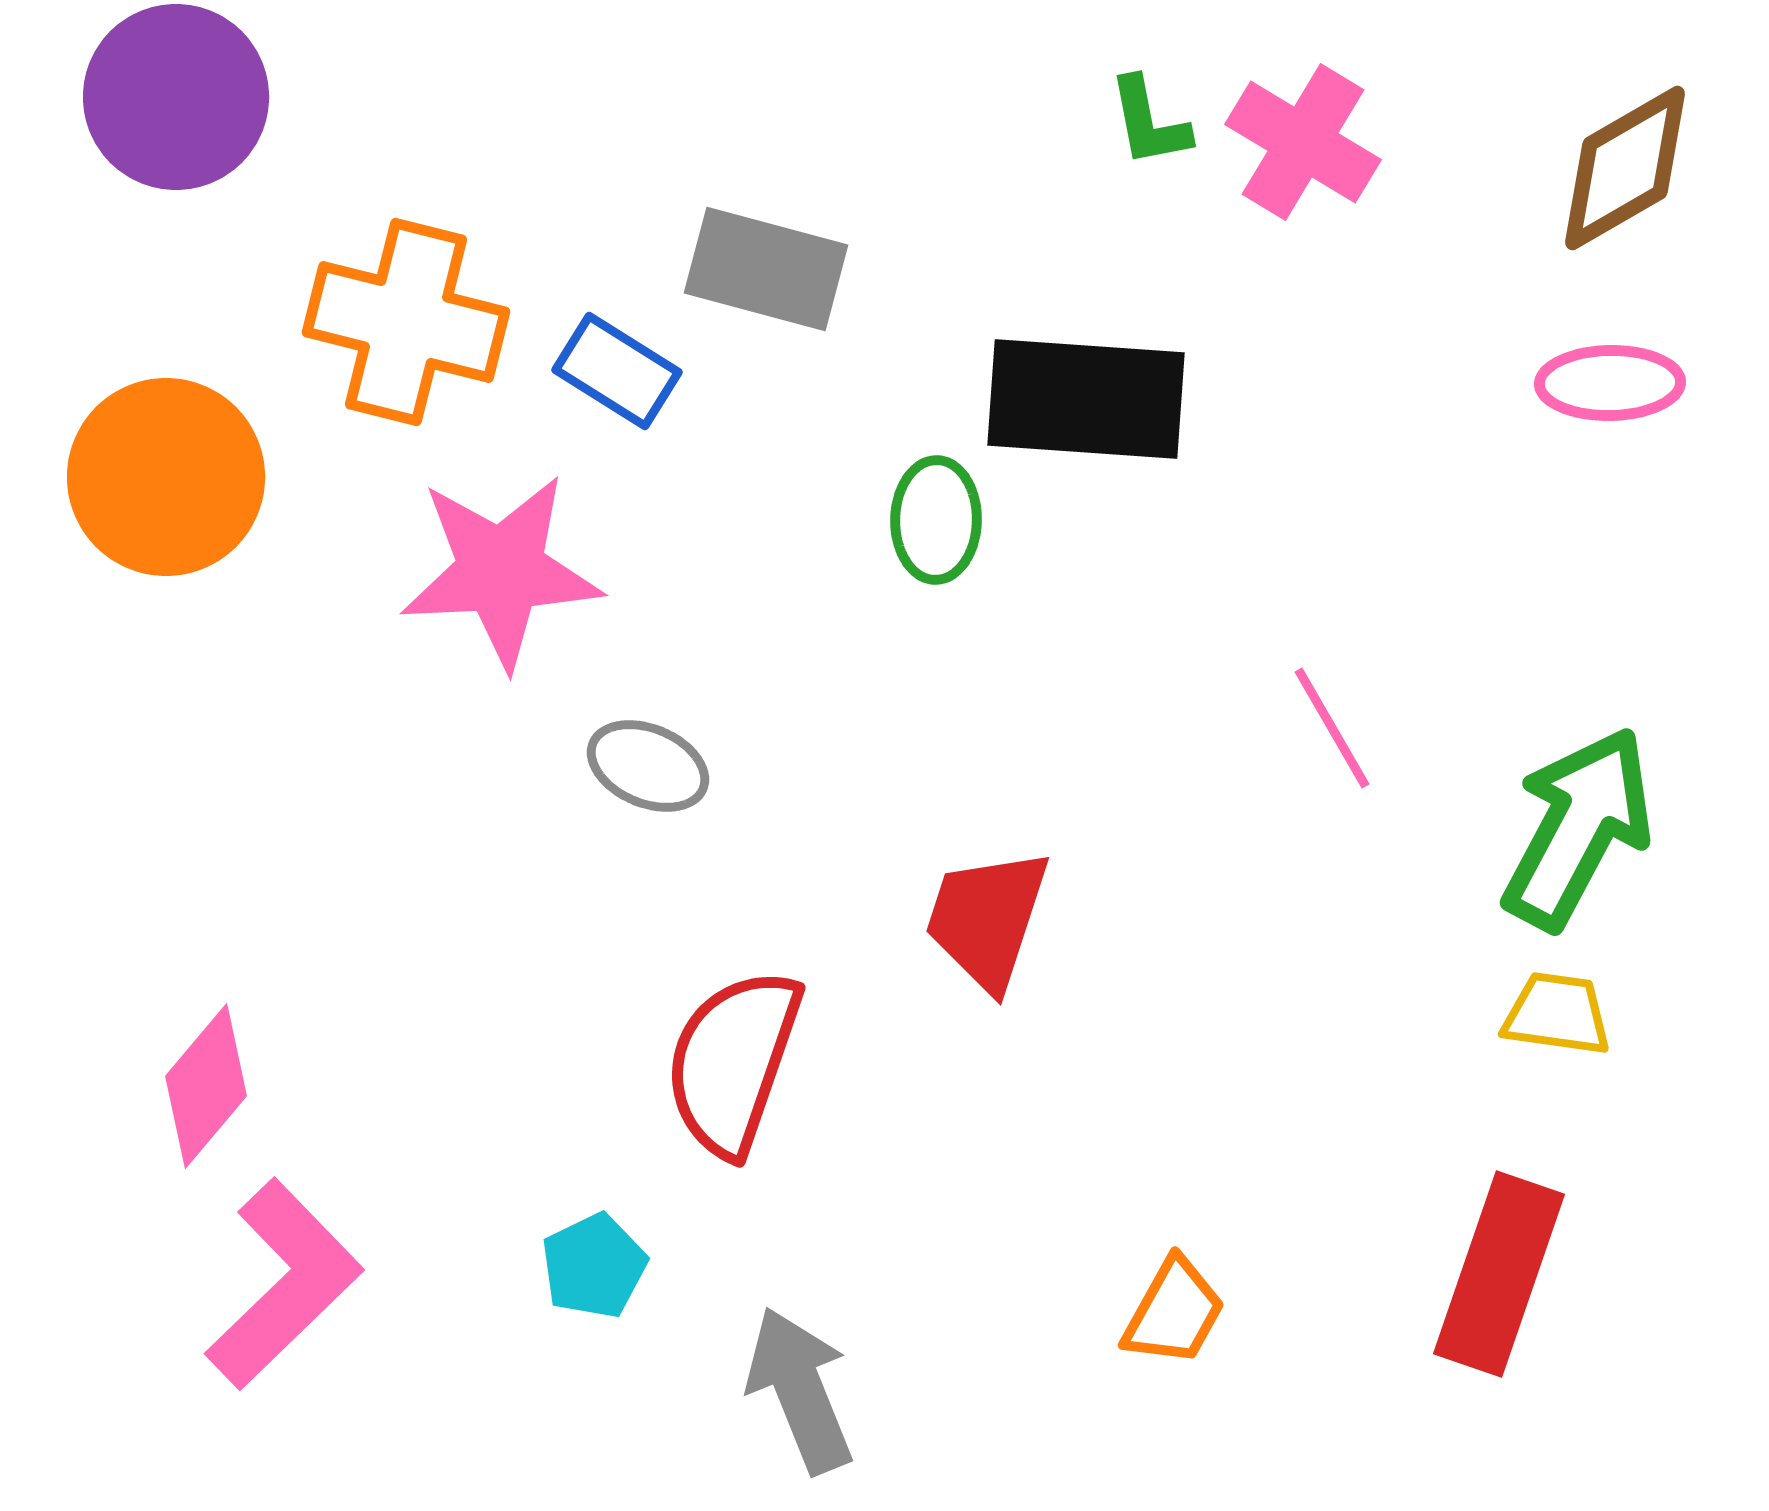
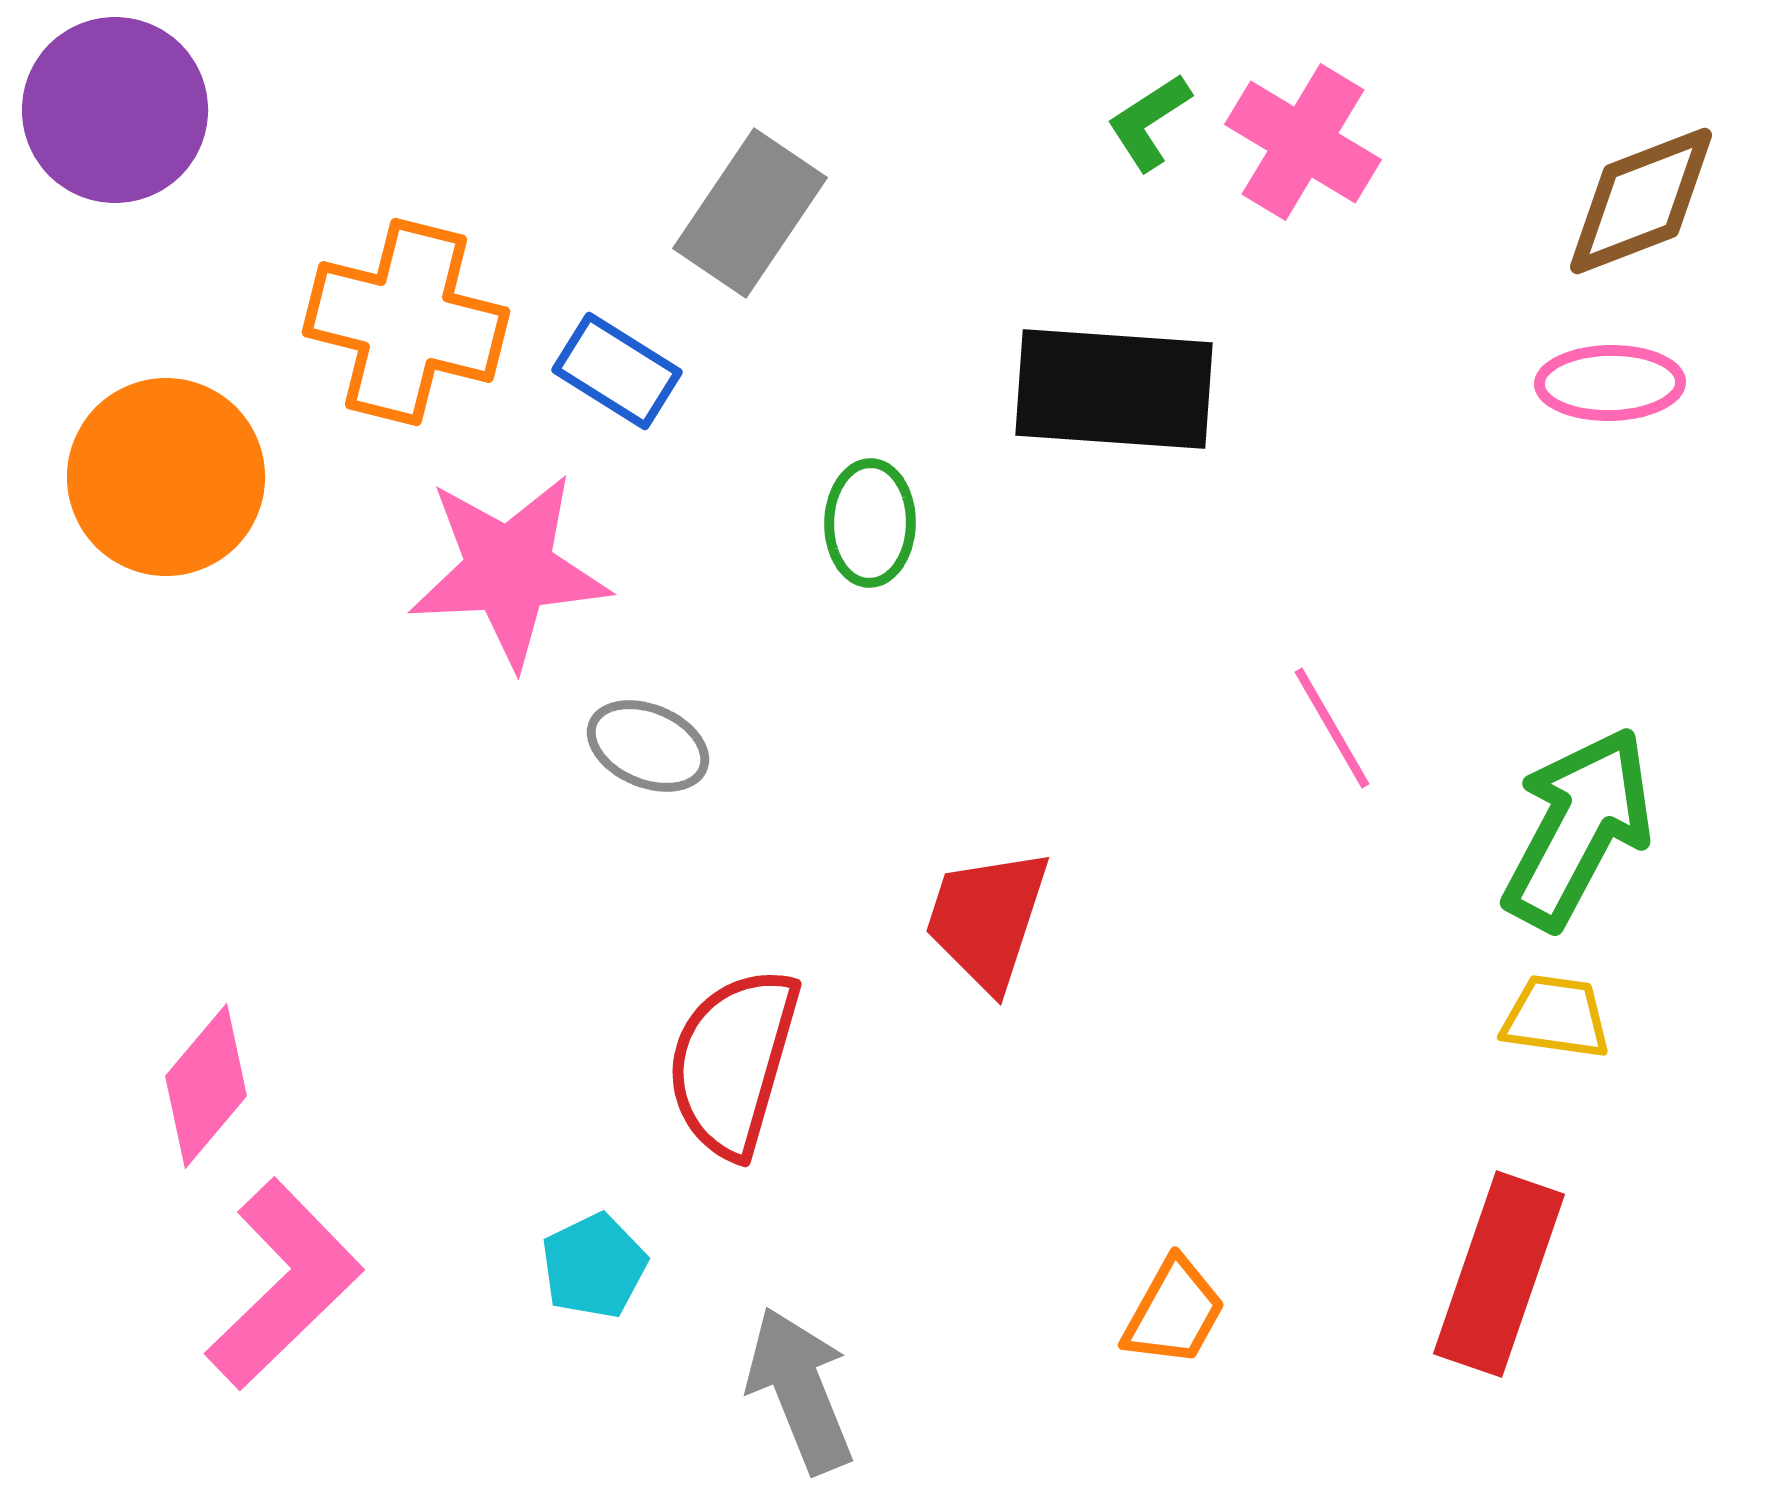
purple circle: moved 61 px left, 13 px down
green L-shape: rotated 68 degrees clockwise
brown diamond: moved 16 px right, 33 px down; rotated 9 degrees clockwise
gray rectangle: moved 16 px left, 56 px up; rotated 71 degrees counterclockwise
black rectangle: moved 28 px right, 10 px up
green ellipse: moved 66 px left, 3 px down
pink star: moved 8 px right, 1 px up
gray ellipse: moved 20 px up
yellow trapezoid: moved 1 px left, 3 px down
red semicircle: rotated 3 degrees counterclockwise
